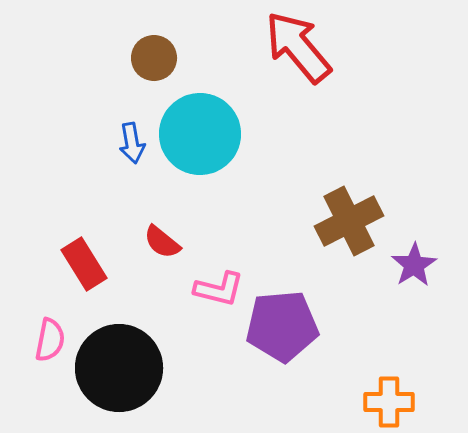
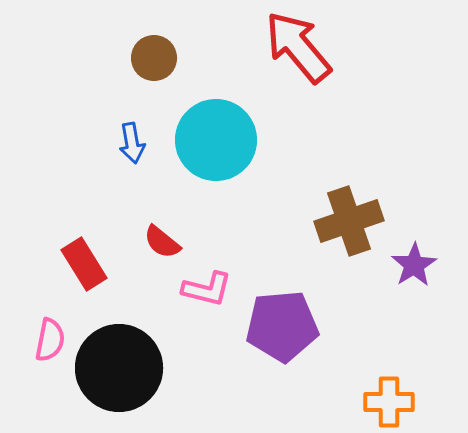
cyan circle: moved 16 px right, 6 px down
brown cross: rotated 8 degrees clockwise
pink L-shape: moved 12 px left
